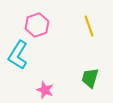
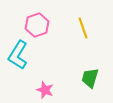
yellow line: moved 6 px left, 2 px down
